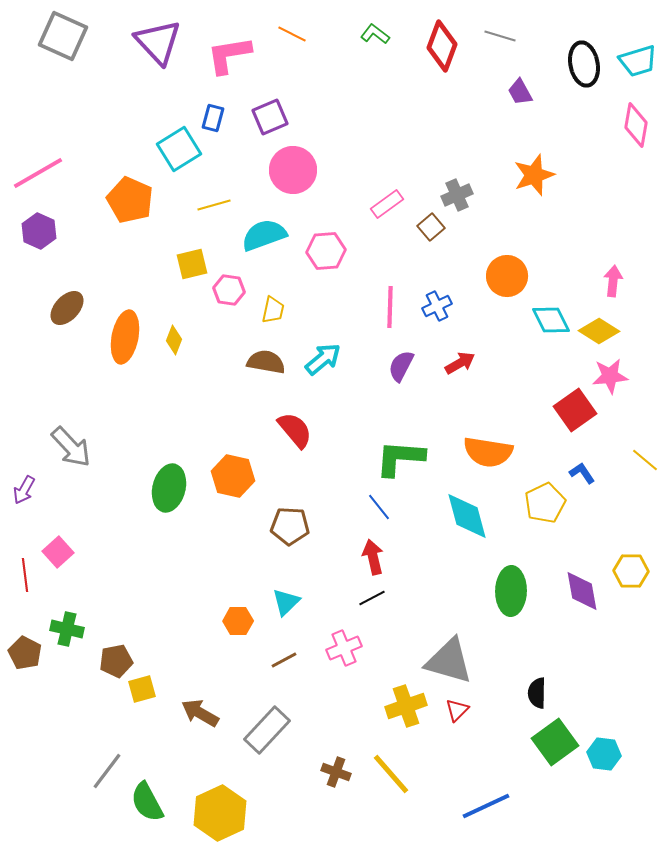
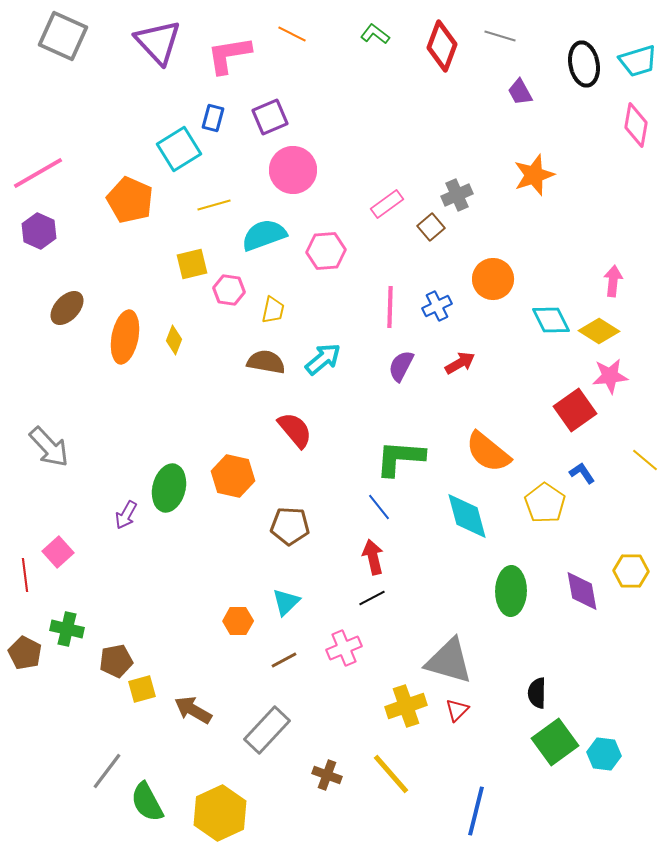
orange circle at (507, 276): moved 14 px left, 3 px down
gray arrow at (71, 447): moved 22 px left
orange semicircle at (488, 452): rotated 30 degrees clockwise
purple arrow at (24, 490): moved 102 px right, 25 px down
yellow pentagon at (545, 503): rotated 12 degrees counterclockwise
brown arrow at (200, 713): moved 7 px left, 3 px up
brown cross at (336, 772): moved 9 px left, 3 px down
blue line at (486, 806): moved 10 px left, 5 px down; rotated 51 degrees counterclockwise
